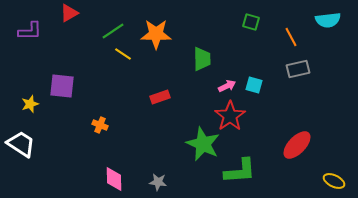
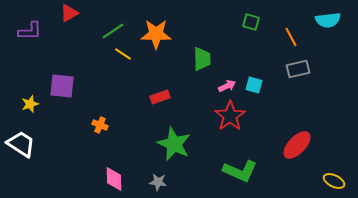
green star: moved 29 px left
green L-shape: rotated 28 degrees clockwise
